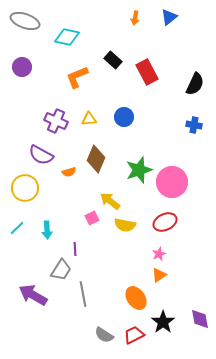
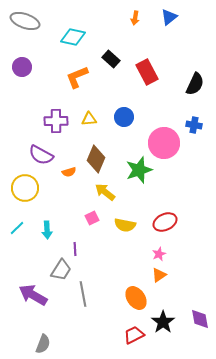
cyan diamond: moved 6 px right
black rectangle: moved 2 px left, 1 px up
purple cross: rotated 25 degrees counterclockwise
pink circle: moved 8 px left, 39 px up
yellow arrow: moved 5 px left, 9 px up
gray semicircle: moved 61 px left, 9 px down; rotated 102 degrees counterclockwise
